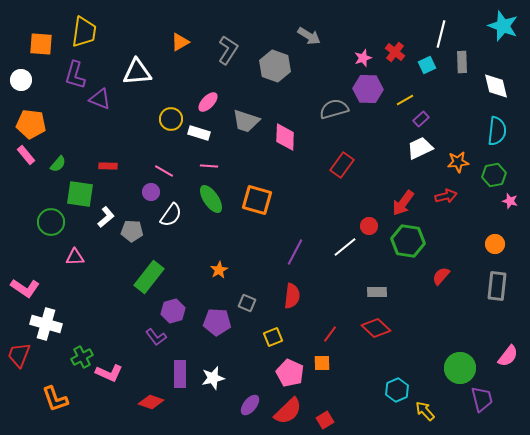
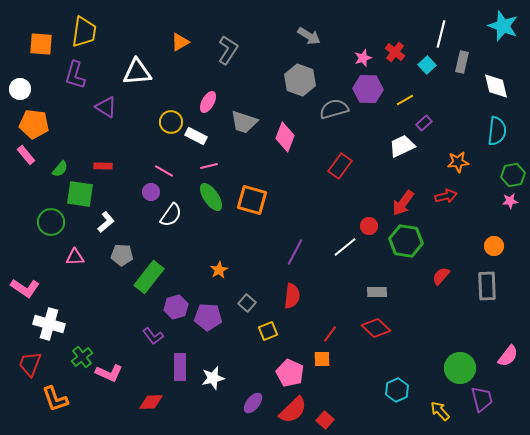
gray rectangle at (462, 62): rotated 15 degrees clockwise
cyan square at (427, 65): rotated 18 degrees counterclockwise
gray hexagon at (275, 66): moved 25 px right, 14 px down
white circle at (21, 80): moved 1 px left, 9 px down
purple triangle at (100, 99): moved 6 px right, 8 px down; rotated 10 degrees clockwise
pink ellipse at (208, 102): rotated 15 degrees counterclockwise
yellow circle at (171, 119): moved 3 px down
purple rectangle at (421, 119): moved 3 px right, 4 px down
gray trapezoid at (246, 121): moved 2 px left, 1 px down
orange pentagon at (31, 124): moved 3 px right
white rectangle at (199, 133): moved 3 px left, 3 px down; rotated 10 degrees clockwise
pink diamond at (285, 137): rotated 20 degrees clockwise
white trapezoid at (420, 148): moved 18 px left, 2 px up
green semicircle at (58, 164): moved 2 px right, 5 px down
red rectangle at (342, 165): moved 2 px left, 1 px down
red rectangle at (108, 166): moved 5 px left
pink line at (209, 166): rotated 18 degrees counterclockwise
green hexagon at (494, 175): moved 19 px right
green ellipse at (211, 199): moved 2 px up
orange square at (257, 200): moved 5 px left
pink star at (510, 201): rotated 21 degrees counterclockwise
white L-shape at (106, 217): moved 5 px down
gray pentagon at (132, 231): moved 10 px left, 24 px down
green hexagon at (408, 241): moved 2 px left
orange circle at (495, 244): moved 1 px left, 2 px down
gray rectangle at (497, 286): moved 10 px left; rotated 8 degrees counterclockwise
gray square at (247, 303): rotated 18 degrees clockwise
purple hexagon at (173, 311): moved 3 px right, 4 px up
purple pentagon at (217, 322): moved 9 px left, 5 px up
white cross at (46, 324): moved 3 px right
purple L-shape at (156, 337): moved 3 px left, 1 px up
yellow square at (273, 337): moved 5 px left, 6 px up
red trapezoid at (19, 355): moved 11 px right, 9 px down
green cross at (82, 357): rotated 10 degrees counterclockwise
orange square at (322, 363): moved 4 px up
purple rectangle at (180, 374): moved 7 px up
red diamond at (151, 402): rotated 20 degrees counterclockwise
purple ellipse at (250, 405): moved 3 px right, 2 px up
red semicircle at (288, 411): moved 5 px right, 1 px up
yellow arrow at (425, 411): moved 15 px right
red square at (325, 420): rotated 18 degrees counterclockwise
